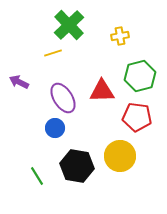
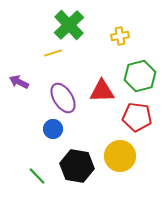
blue circle: moved 2 px left, 1 px down
green line: rotated 12 degrees counterclockwise
